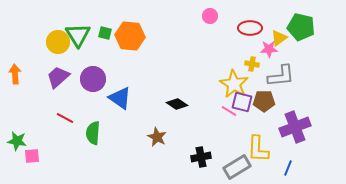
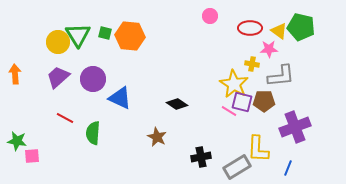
yellow triangle: moved 7 px up; rotated 48 degrees counterclockwise
blue triangle: rotated 10 degrees counterclockwise
